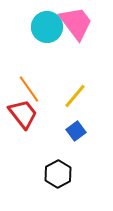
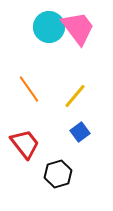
pink trapezoid: moved 2 px right, 5 px down
cyan circle: moved 2 px right
red trapezoid: moved 2 px right, 30 px down
blue square: moved 4 px right, 1 px down
black hexagon: rotated 12 degrees clockwise
